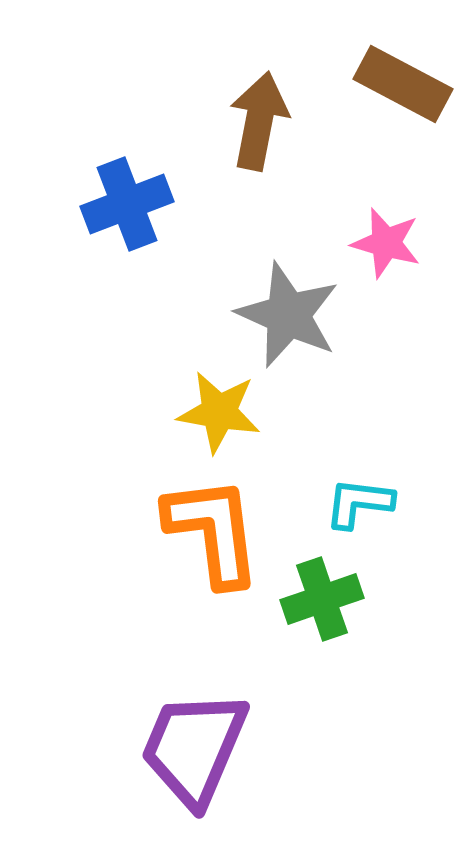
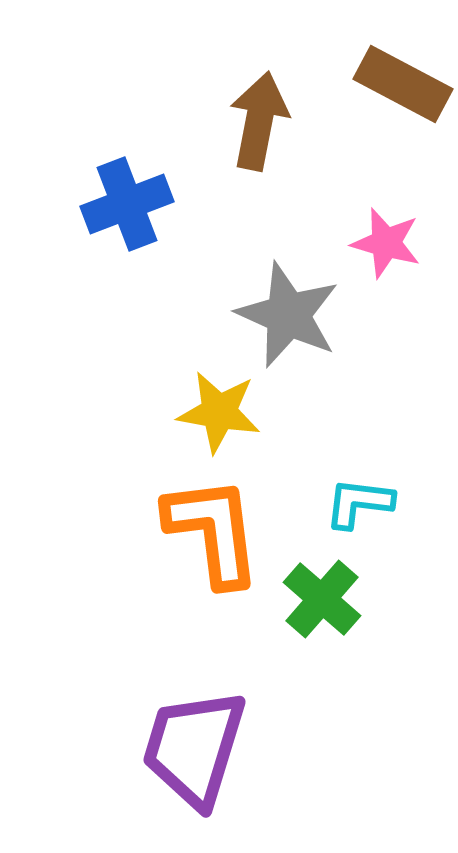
green cross: rotated 30 degrees counterclockwise
purple trapezoid: rotated 6 degrees counterclockwise
